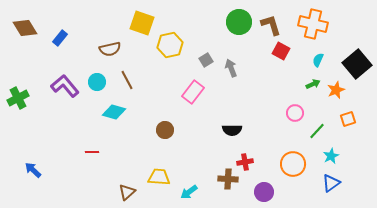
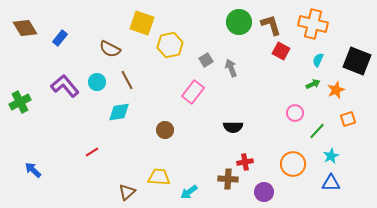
brown semicircle: rotated 40 degrees clockwise
black square: moved 3 px up; rotated 28 degrees counterclockwise
green cross: moved 2 px right, 4 px down
cyan diamond: moved 5 px right; rotated 25 degrees counterclockwise
black semicircle: moved 1 px right, 3 px up
red line: rotated 32 degrees counterclockwise
blue triangle: rotated 36 degrees clockwise
